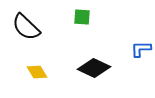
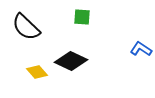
blue L-shape: rotated 35 degrees clockwise
black diamond: moved 23 px left, 7 px up
yellow diamond: rotated 10 degrees counterclockwise
